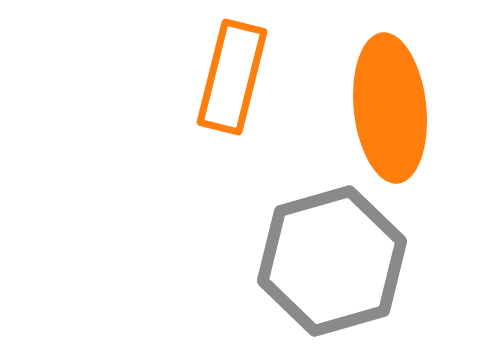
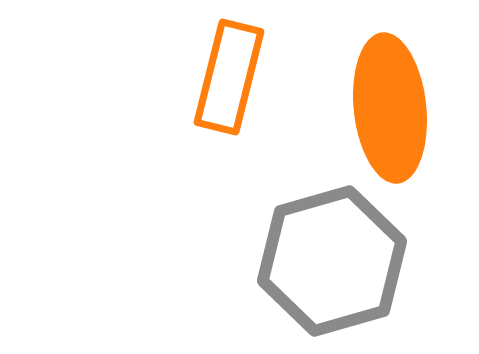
orange rectangle: moved 3 px left
